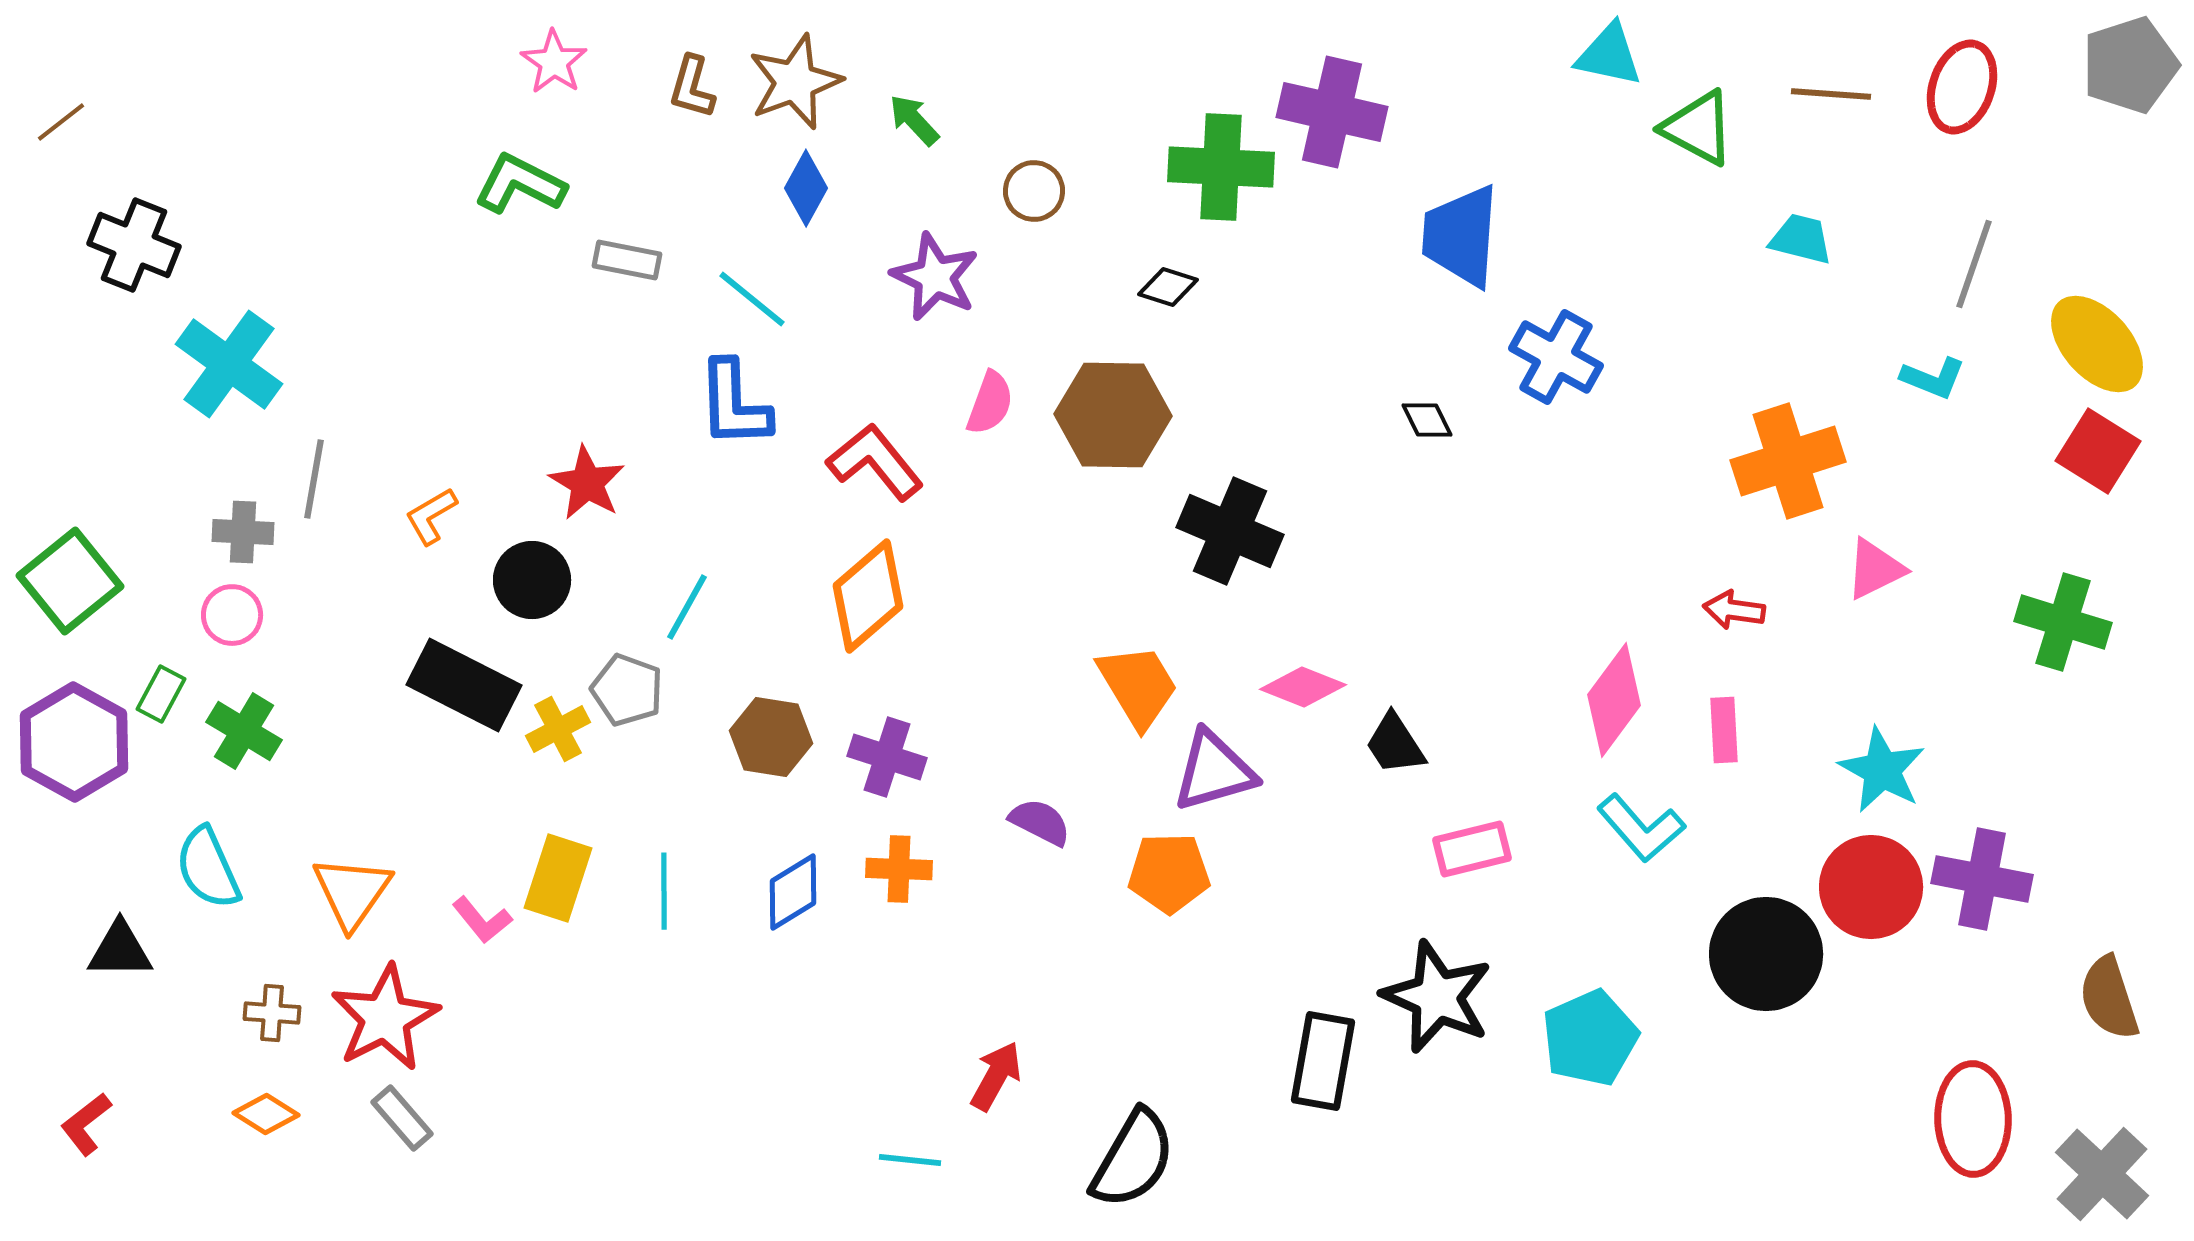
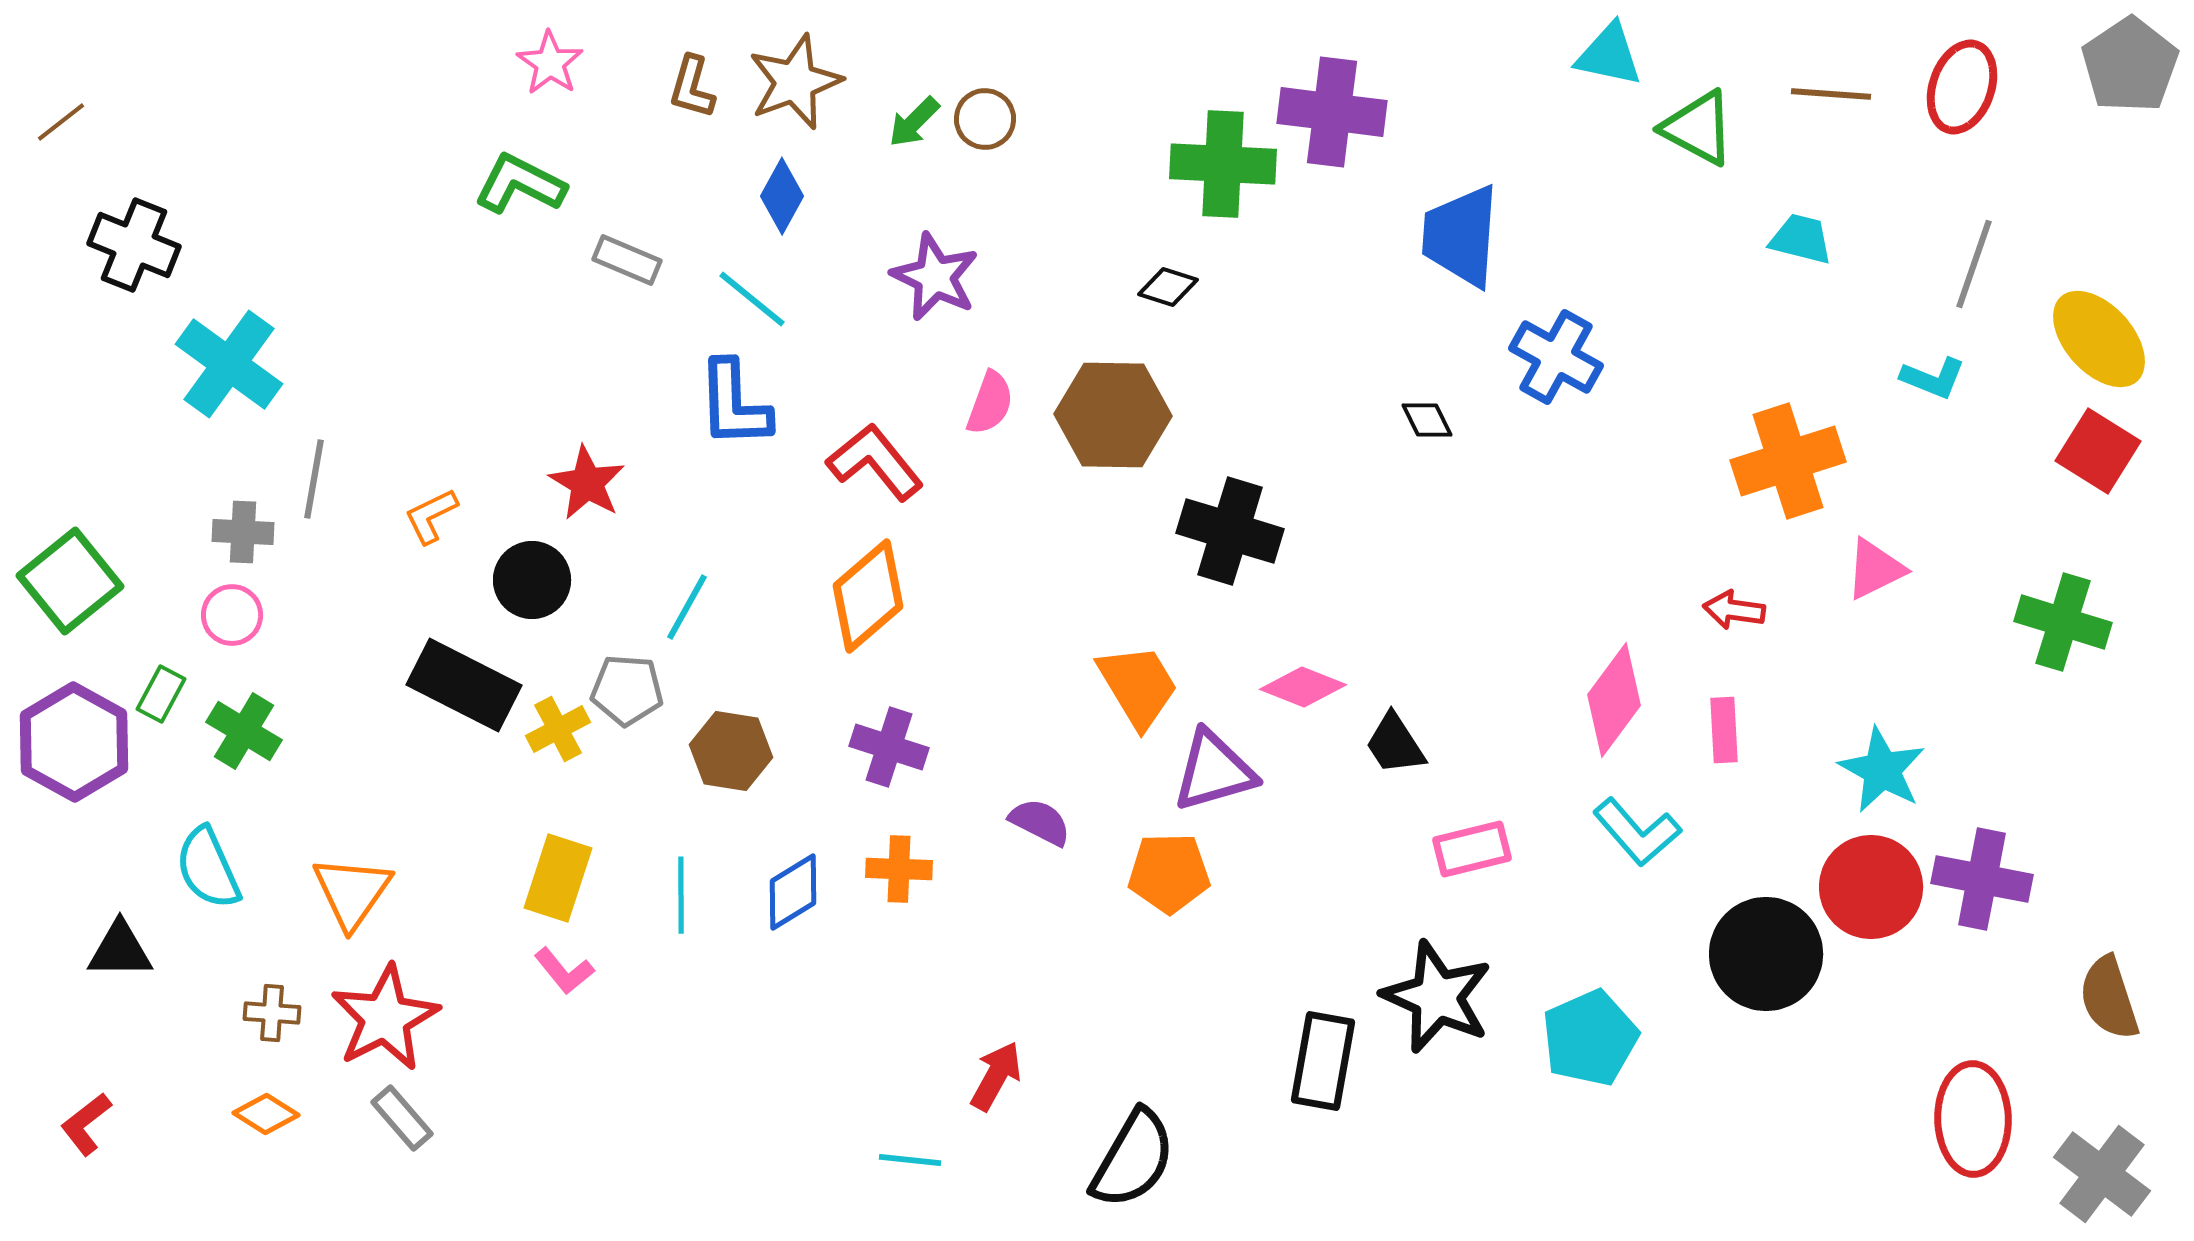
pink star at (554, 62): moved 4 px left, 1 px down
gray pentagon at (2130, 65): rotated 16 degrees counterclockwise
purple cross at (1332, 112): rotated 6 degrees counterclockwise
green arrow at (914, 120): moved 2 px down; rotated 92 degrees counterclockwise
green cross at (1221, 167): moved 2 px right, 3 px up
blue diamond at (806, 188): moved 24 px left, 8 px down
brown circle at (1034, 191): moved 49 px left, 72 px up
gray rectangle at (627, 260): rotated 12 degrees clockwise
yellow ellipse at (2097, 344): moved 2 px right, 5 px up
orange L-shape at (431, 516): rotated 4 degrees clockwise
black cross at (1230, 531): rotated 6 degrees counterclockwise
gray pentagon at (627, 690): rotated 16 degrees counterclockwise
brown hexagon at (771, 737): moved 40 px left, 14 px down
purple cross at (887, 757): moved 2 px right, 10 px up
cyan L-shape at (1641, 828): moved 4 px left, 4 px down
cyan line at (664, 891): moved 17 px right, 4 px down
pink L-shape at (482, 920): moved 82 px right, 51 px down
gray cross at (2102, 1174): rotated 6 degrees counterclockwise
